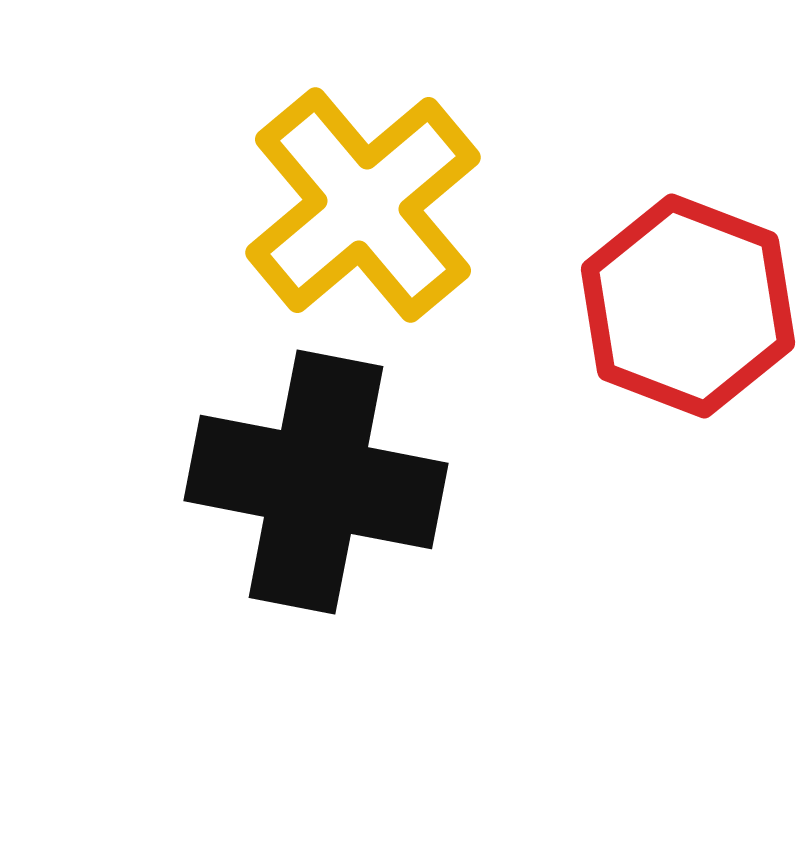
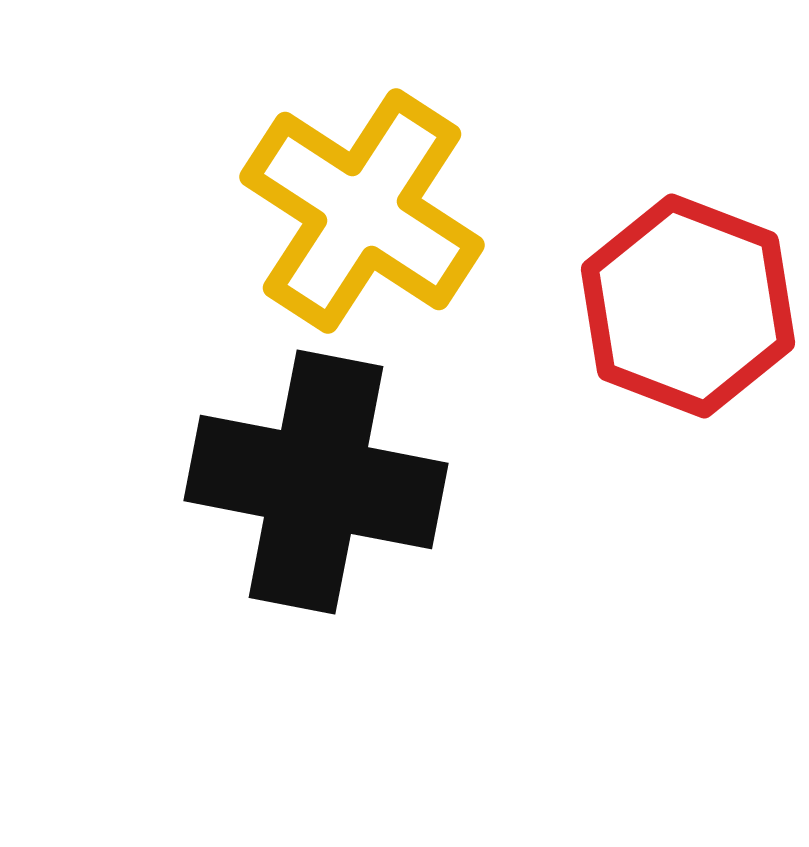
yellow cross: moved 1 px left, 6 px down; rotated 17 degrees counterclockwise
